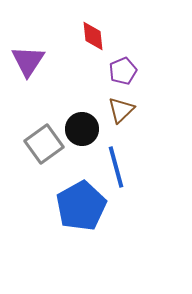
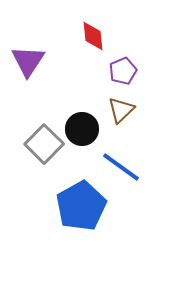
gray square: rotated 9 degrees counterclockwise
blue line: moved 5 px right; rotated 39 degrees counterclockwise
